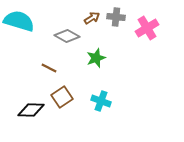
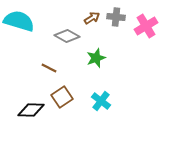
pink cross: moved 1 px left, 2 px up
cyan cross: rotated 18 degrees clockwise
